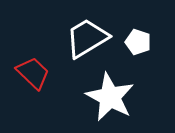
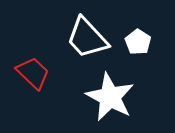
white trapezoid: rotated 102 degrees counterclockwise
white pentagon: rotated 15 degrees clockwise
